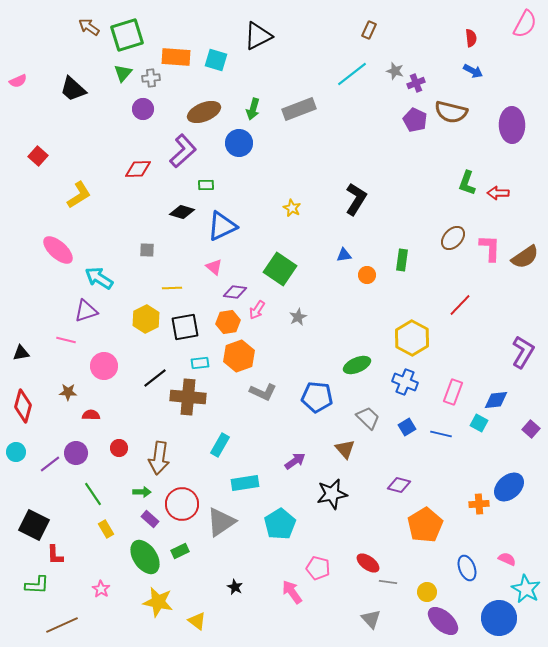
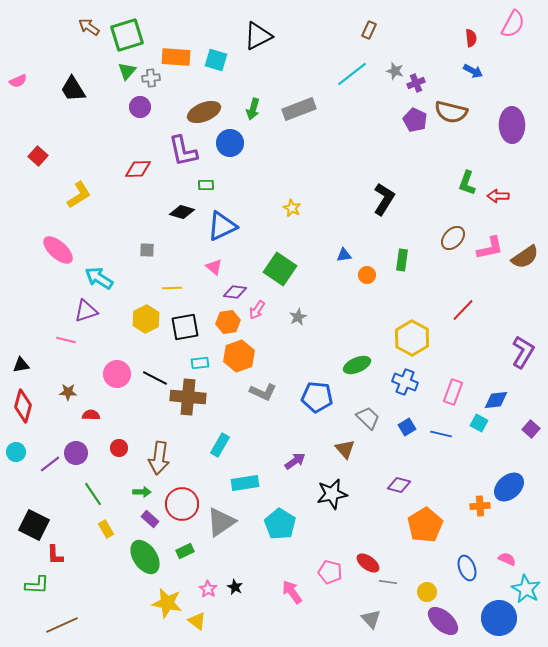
pink semicircle at (525, 24): moved 12 px left
green triangle at (123, 73): moved 4 px right, 2 px up
black trapezoid at (73, 89): rotated 16 degrees clockwise
purple circle at (143, 109): moved 3 px left, 2 px up
blue circle at (239, 143): moved 9 px left
purple L-shape at (183, 151): rotated 120 degrees clockwise
red arrow at (498, 193): moved 3 px down
black L-shape at (356, 199): moved 28 px right
pink L-shape at (490, 248): rotated 76 degrees clockwise
red line at (460, 305): moved 3 px right, 5 px down
black triangle at (21, 353): moved 12 px down
pink circle at (104, 366): moved 13 px right, 8 px down
black line at (155, 378): rotated 65 degrees clockwise
orange cross at (479, 504): moved 1 px right, 2 px down
cyan pentagon at (280, 524): rotated 8 degrees counterclockwise
green rectangle at (180, 551): moved 5 px right
pink pentagon at (318, 568): moved 12 px right, 4 px down
pink star at (101, 589): moved 107 px right
yellow star at (158, 602): moved 9 px right, 1 px down
